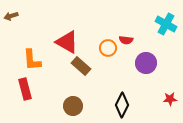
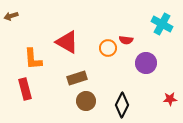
cyan cross: moved 4 px left
orange L-shape: moved 1 px right, 1 px up
brown rectangle: moved 4 px left, 12 px down; rotated 60 degrees counterclockwise
brown circle: moved 13 px right, 5 px up
